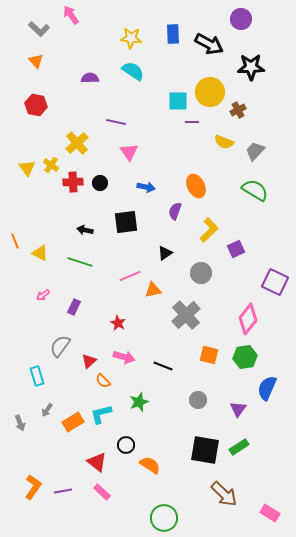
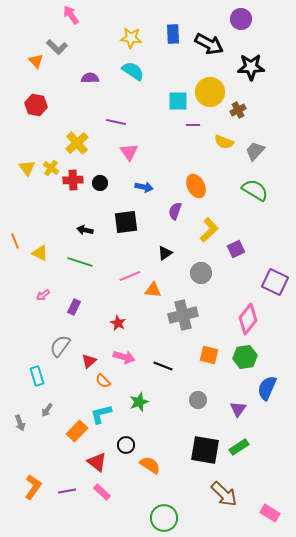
gray L-shape at (39, 29): moved 18 px right, 18 px down
purple line at (192, 122): moved 1 px right, 3 px down
yellow cross at (51, 165): moved 3 px down
red cross at (73, 182): moved 2 px up
blue arrow at (146, 187): moved 2 px left
orange triangle at (153, 290): rotated 18 degrees clockwise
gray cross at (186, 315): moved 3 px left; rotated 28 degrees clockwise
orange rectangle at (73, 422): moved 4 px right, 9 px down; rotated 15 degrees counterclockwise
purple line at (63, 491): moved 4 px right
